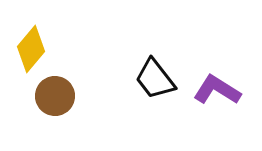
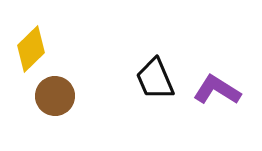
yellow diamond: rotated 6 degrees clockwise
black trapezoid: rotated 15 degrees clockwise
